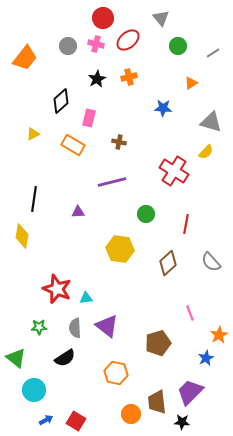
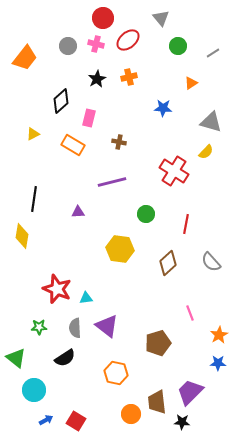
blue star at (206, 358): moved 12 px right, 5 px down; rotated 28 degrees clockwise
